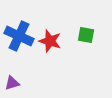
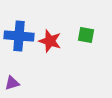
blue cross: rotated 20 degrees counterclockwise
